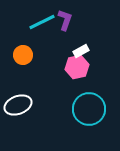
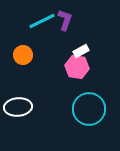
cyan line: moved 1 px up
pink hexagon: rotated 20 degrees clockwise
white ellipse: moved 2 px down; rotated 16 degrees clockwise
